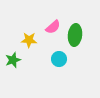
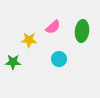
green ellipse: moved 7 px right, 4 px up
green star: moved 2 px down; rotated 21 degrees clockwise
